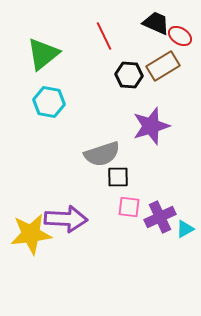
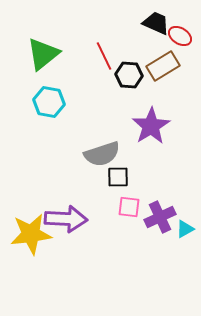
red line: moved 20 px down
purple star: rotated 15 degrees counterclockwise
